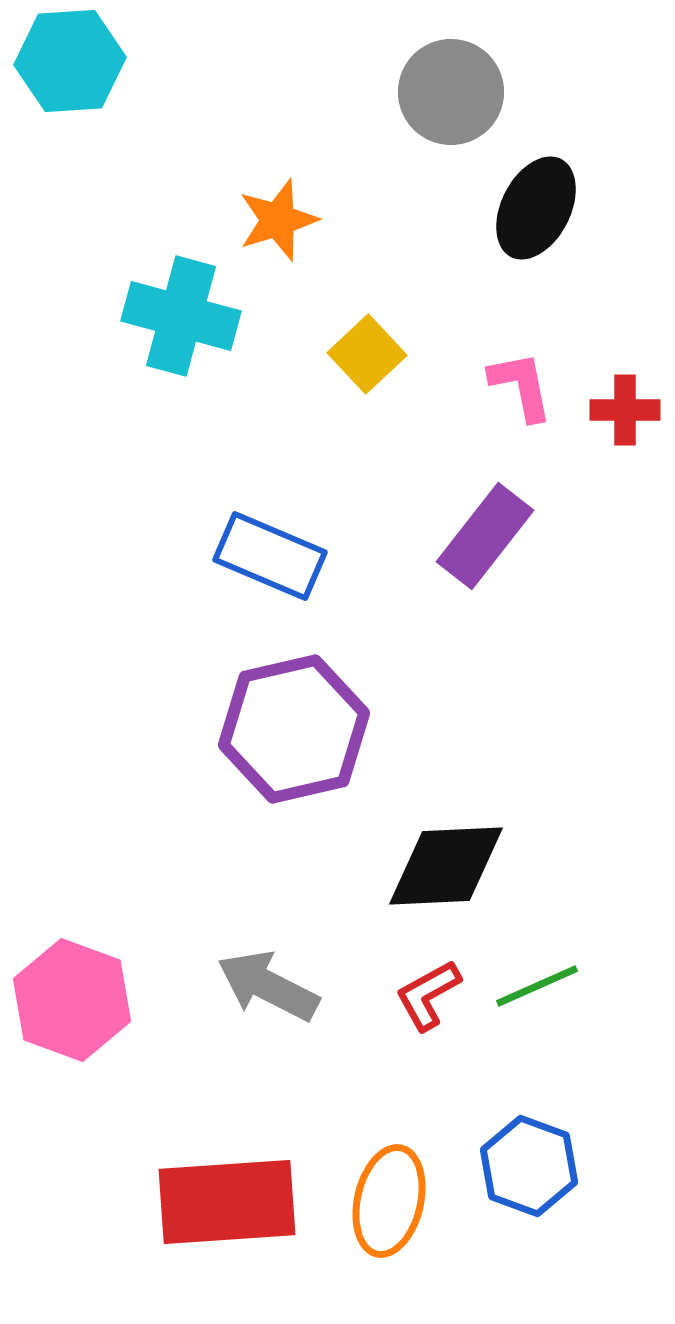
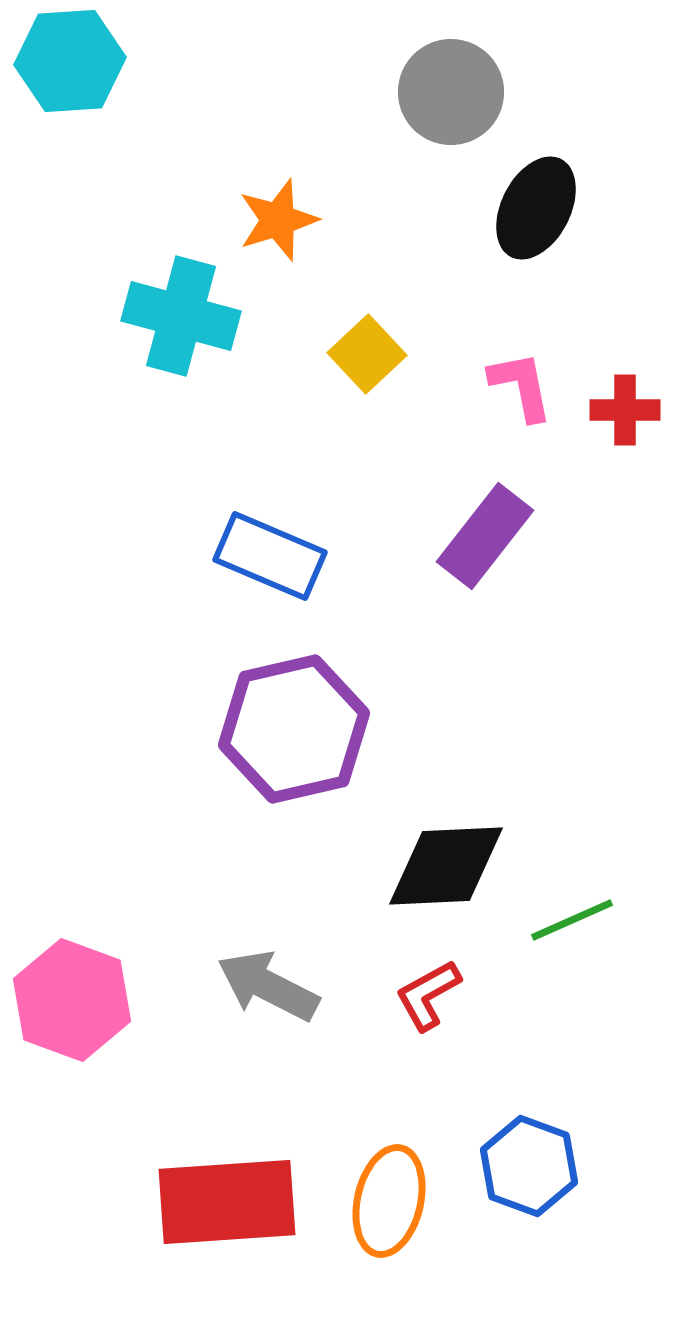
green line: moved 35 px right, 66 px up
